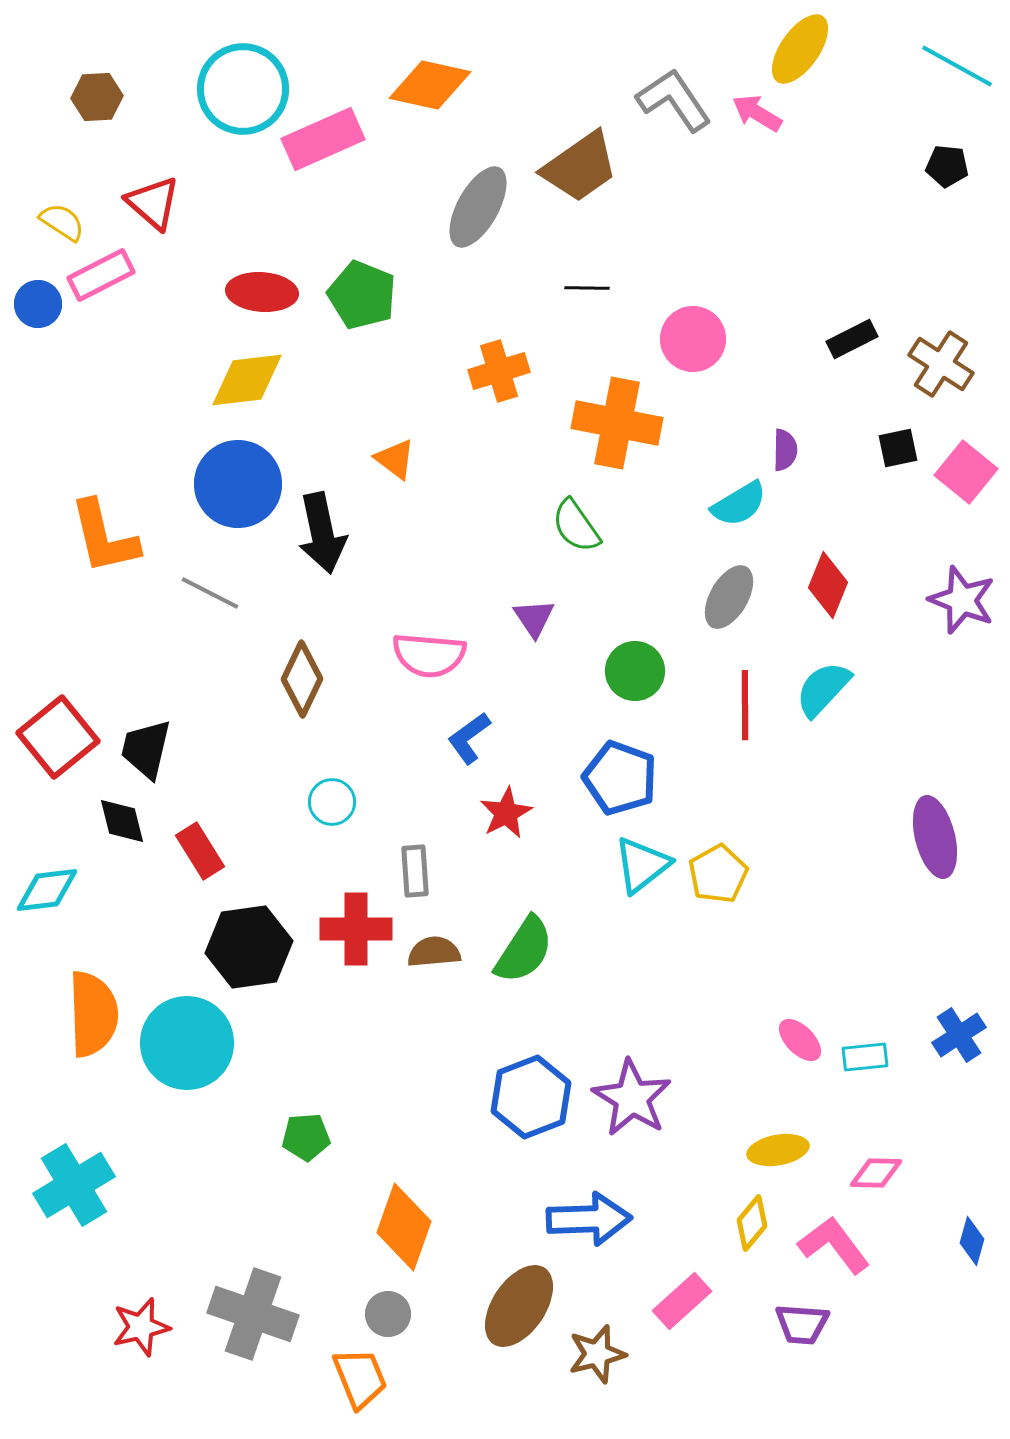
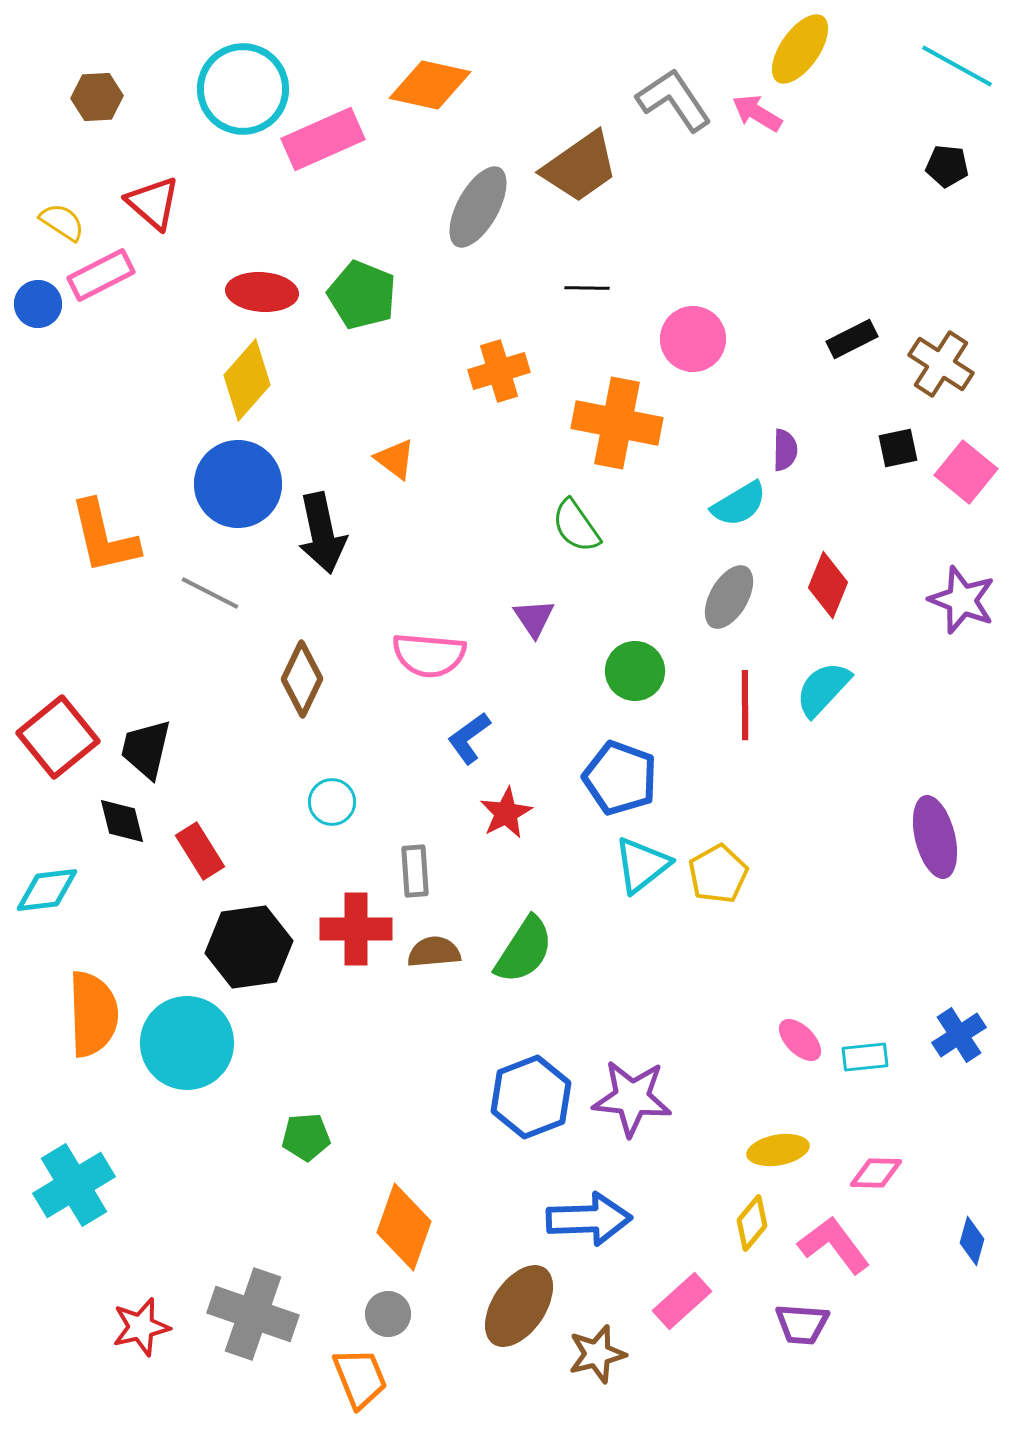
yellow diamond at (247, 380): rotated 42 degrees counterclockwise
purple star at (632, 1098): rotated 26 degrees counterclockwise
